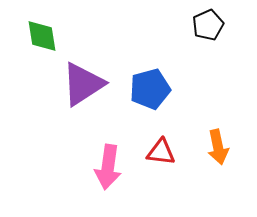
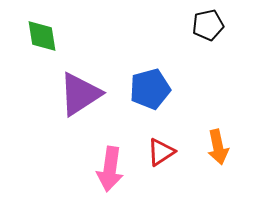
black pentagon: rotated 12 degrees clockwise
purple triangle: moved 3 px left, 10 px down
red triangle: rotated 40 degrees counterclockwise
pink arrow: moved 2 px right, 2 px down
